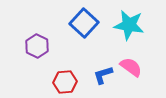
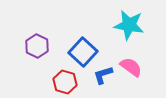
blue square: moved 1 px left, 29 px down
red hexagon: rotated 20 degrees clockwise
